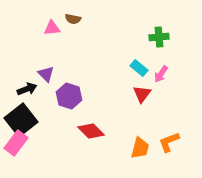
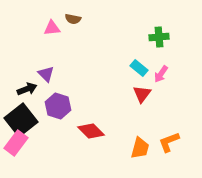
purple hexagon: moved 11 px left, 10 px down
